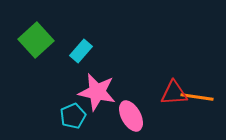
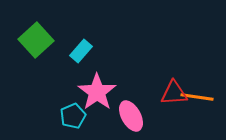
pink star: rotated 24 degrees clockwise
